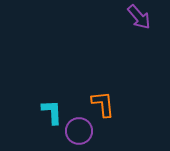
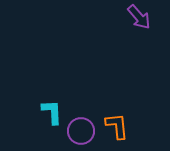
orange L-shape: moved 14 px right, 22 px down
purple circle: moved 2 px right
